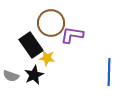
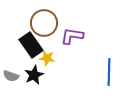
brown circle: moved 7 px left
purple L-shape: moved 1 px down
